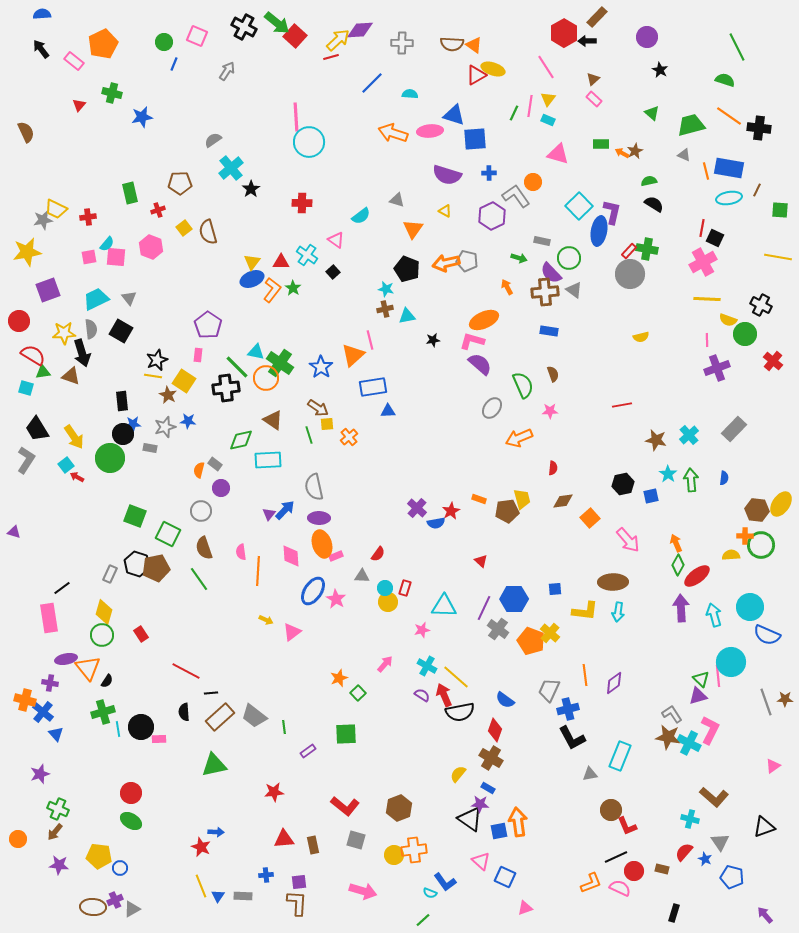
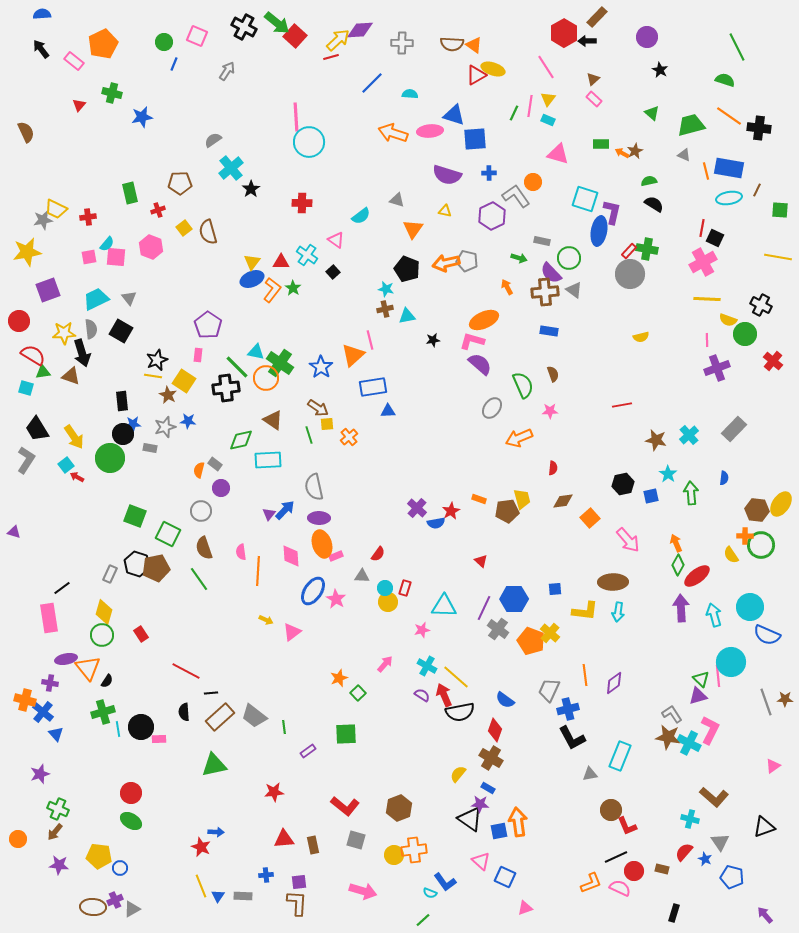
cyan square at (579, 206): moved 6 px right, 7 px up; rotated 28 degrees counterclockwise
yellow triangle at (445, 211): rotated 16 degrees counterclockwise
green arrow at (691, 480): moved 13 px down
yellow semicircle at (731, 555): rotated 120 degrees counterclockwise
